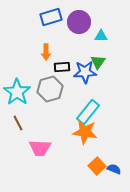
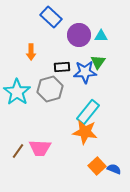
blue rectangle: rotated 60 degrees clockwise
purple circle: moved 13 px down
orange arrow: moved 15 px left
brown line: moved 28 px down; rotated 63 degrees clockwise
